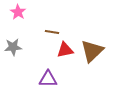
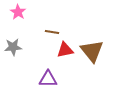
brown triangle: rotated 25 degrees counterclockwise
